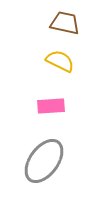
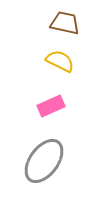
pink rectangle: rotated 20 degrees counterclockwise
